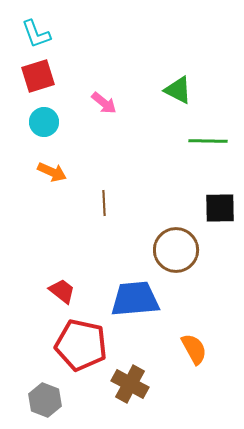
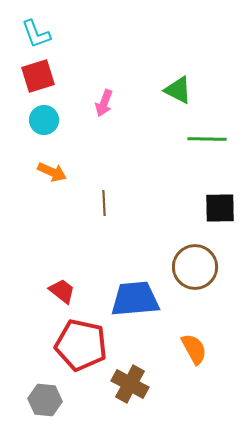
pink arrow: rotated 72 degrees clockwise
cyan circle: moved 2 px up
green line: moved 1 px left, 2 px up
brown circle: moved 19 px right, 17 px down
gray hexagon: rotated 16 degrees counterclockwise
